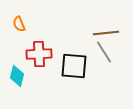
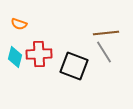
orange semicircle: rotated 49 degrees counterclockwise
black square: rotated 16 degrees clockwise
cyan diamond: moved 2 px left, 19 px up
